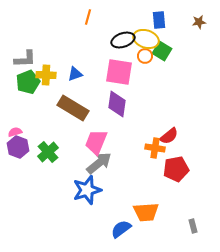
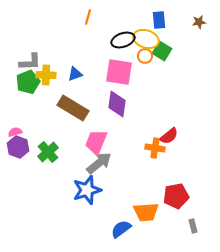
gray L-shape: moved 5 px right, 3 px down
red pentagon: moved 27 px down
